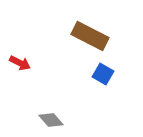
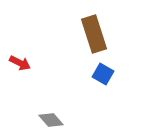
brown rectangle: moved 4 px right, 2 px up; rotated 45 degrees clockwise
